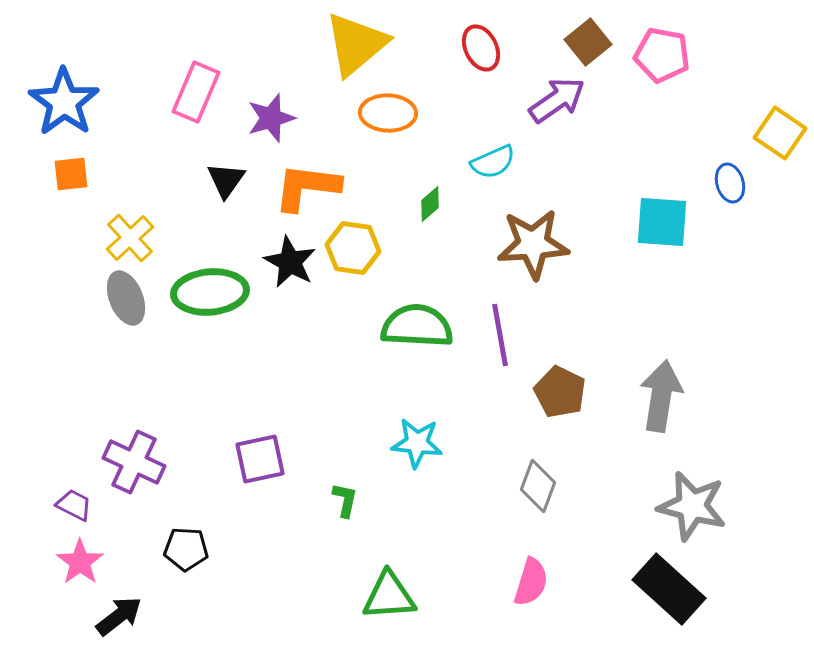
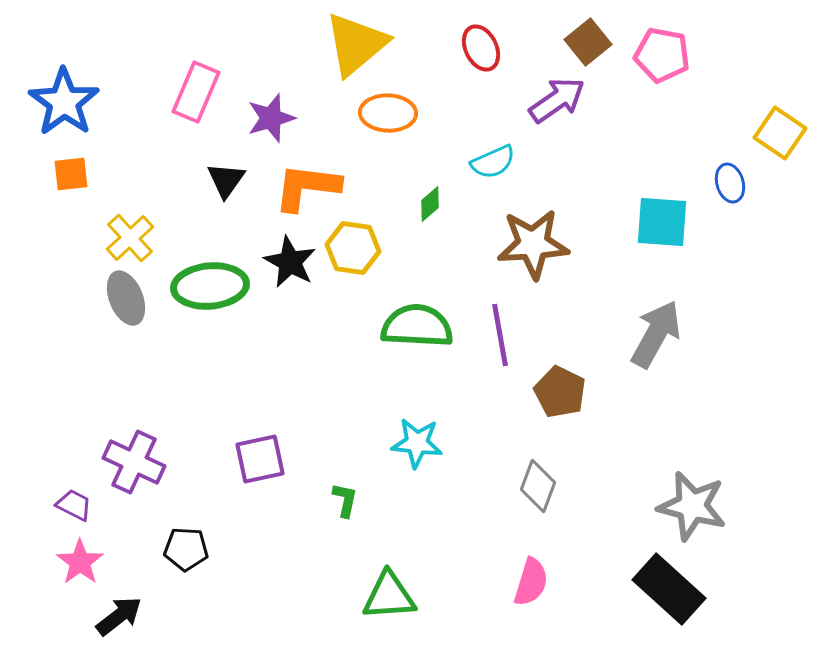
green ellipse: moved 6 px up
gray arrow: moved 5 px left, 62 px up; rotated 20 degrees clockwise
